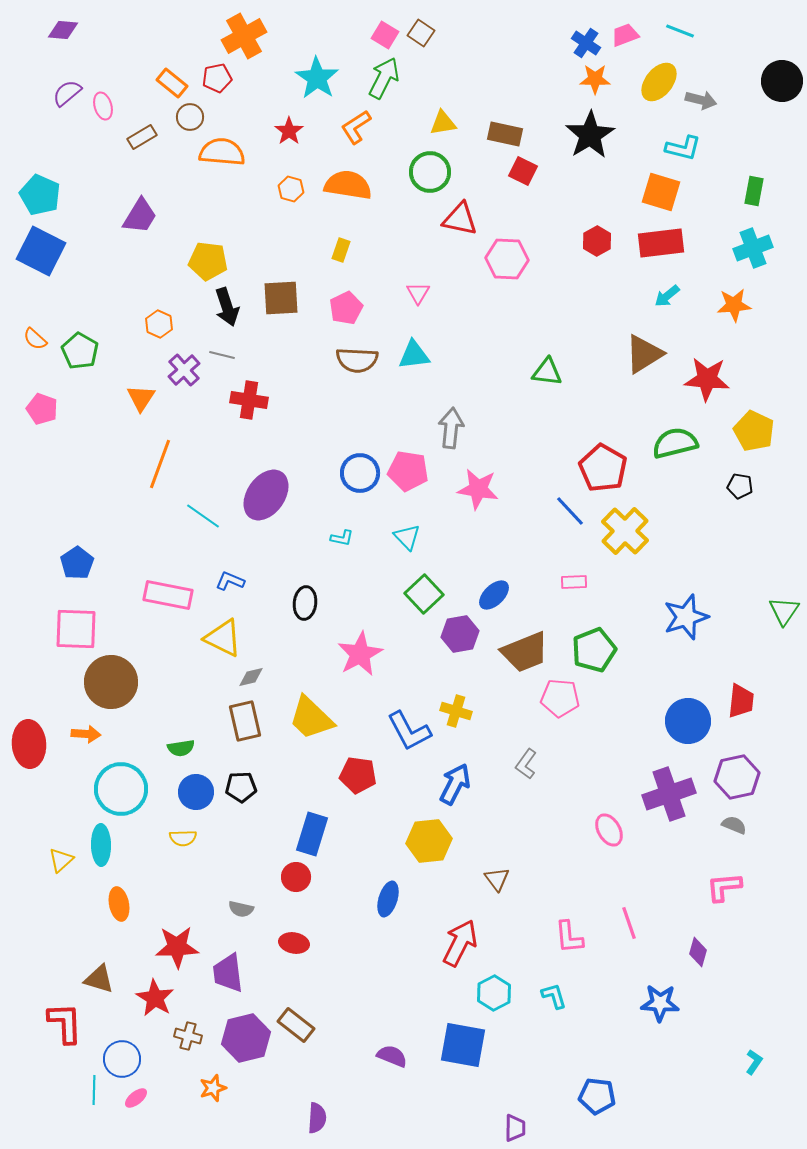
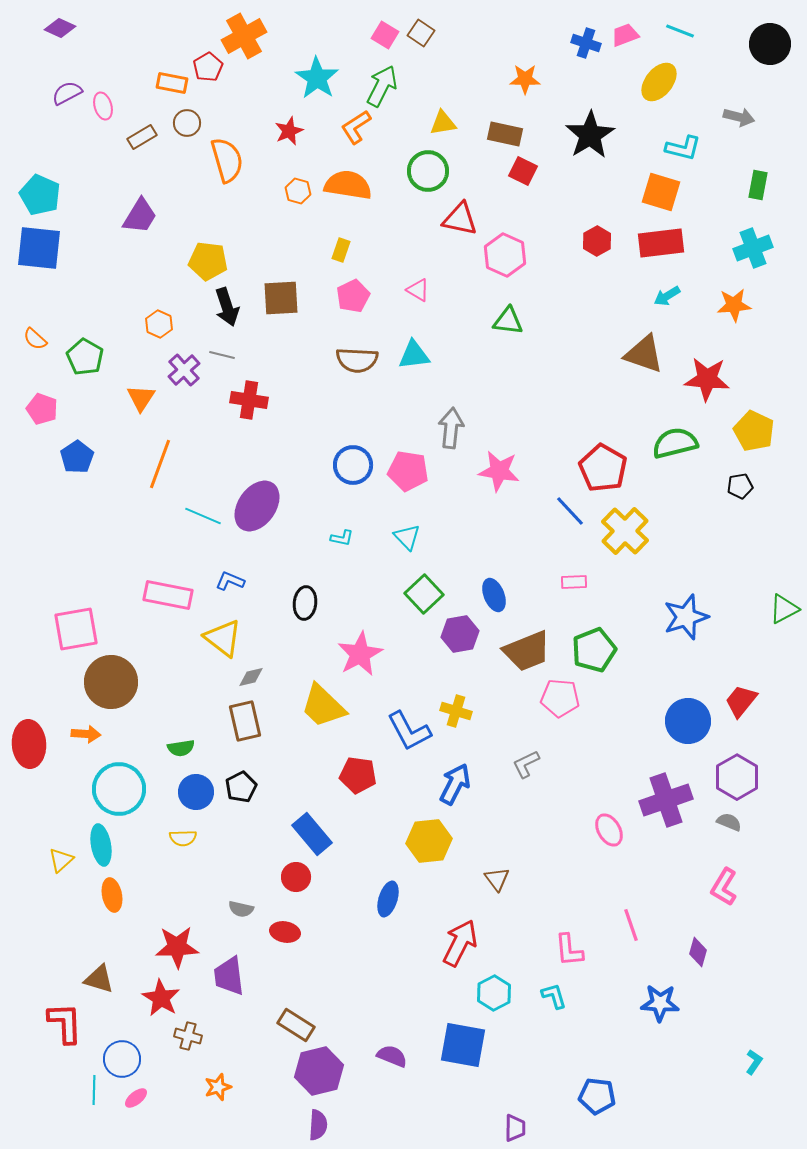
purple diamond at (63, 30): moved 3 px left, 2 px up; rotated 20 degrees clockwise
blue cross at (586, 43): rotated 16 degrees counterclockwise
red pentagon at (217, 78): moved 9 px left, 11 px up; rotated 20 degrees counterclockwise
green arrow at (384, 78): moved 2 px left, 8 px down
orange star at (595, 79): moved 70 px left
black circle at (782, 81): moved 12 px left, 37 px up
orange rectangle at (172, 83): rotated 28 degrees counterclockwise
purple semicircle at (67, 93): rotated 12 degrees clockwise
gray arrow at (701, 100): moved 38 px right, 17 px down
brown circle at (190, 117): moved 3 px left, 6 px down
red star at (289, 131): rotated 12 degrees clockwise
orange semicircle at (222, 152): moved 5 px right, 8 px down; rotated 69 degrees clockwise
green circle at (430, 172): moved 2 px left, 1 px up
orange hexagon at (291, 189): moved 7 px right, 2 px down
green rectangle at (754, 191): moved 4 px right, 6 px up
blue square at (41, 251): moved 2 px left, 3 px up; rotated 21 degrees counterclockwise
pink hexagon at (507, 259): moved 2 px left, 4 px up; rotated 21 degrees clockwise
pink triangle at (418, 293): moved 3 px up; rotated 30 degrees counterclockwise
cyan arrow at (667, 296): rotated 8 degrees clockwise
pink pentagon at (346, 308): moved 7 px right, 12 px up
green pentagon at (80, 351): moved 5 px right, 6 px down
brown triangle at (644, 354): rotated 51 degrees clockwise
green triangle at (547, 372): moved 39 px left, 51 px up
blue circle at (360, 473): moved 7 px left, 8 px up
black pentagon at (740, 486): rotated 20 degrees counterclockwise
pink star at (478, 489): moved 21 px right, 18 px up
purple ellipse at (266, 495): moved 9 px left, 11 px down
cyan line at (203, 516): rotated 12 degrees counterclockwise
blue pentagon at (77, 563): moved 106 px up
blue ellipse at (494, 595): rotated 68 degrees counterclockwise
green triangle at (784, 611): moved 2 px up; rotated 28 degrees clockwise
pink square at (76, 629): rotated 12 degrees counterclockwise
yellow triangle at (223, 638): rotated 12 degrees clockwise
brown trapezoid at (525, 652): moved 2 px right, 1 px up
red trapezoid at (741, 701): rotated 147 degrees counterclockwise
yellow trapezoid at (311, 718): moved 12 px right, 12 px up
gray L-shape at (526, 764): rotated 28 degrees clockwise
purple hexagon at (737, 777): rotated 18 degrees counterclockwise
black pentagon at (241, 787): rotated 24 degrees counterclockwise
cyan circle at (121, 789): moved 2 px left
purple cross at (669, 794): moved 3 px left, 6 px down
gray semicircle at (734, 825): moved 5 px left, 3 px up
blue rectangle at (312, 834): rotated 57 degrees counterclockwise
cyan ellipse at (101, 845): rotated 9 degrees counterclockwise
pink L-shape at (724, 887): rotated 54 degrees counterclockwise
orange ellipse at (119, 904): moved 7 px left, 9 px up
pink line at (629, 923): moved 2 px right, 2 px down
pink L-shape at (569, 937): moved 13 px down
red ellipse at (294, 943): moved 9 px left, 11 px up
purple trapezoid at (228, 973): moved 1 px right, 3 px down
red star at (155, 998): moved 6 px right
brown rectangle at (296, 1025): rotated 6 degrees counterclockwise
purple hexagon at (246, 1038): moved 73 px right, 33 px down
orange star at (213, 1088): moved 5 px right, 1 px up
purple semicircle at (317, 1118): moved 1 px right, 7 px down
